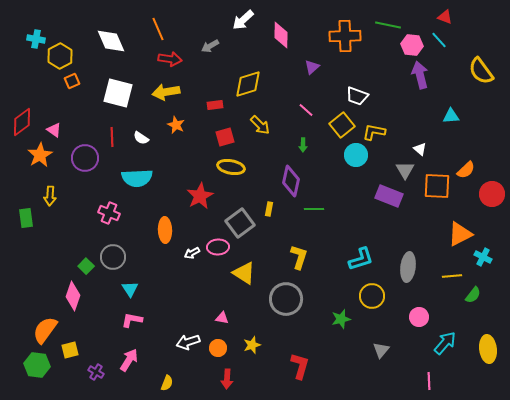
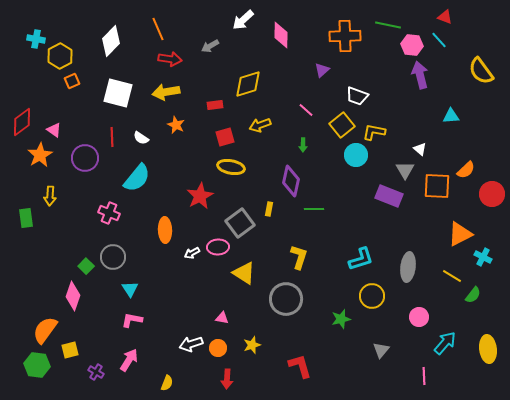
white diamond at (111, 41): rotated 68 degrees clockwise
purple triangle at (312, 67): moved 10 px right, 3 px down
yellow arrow at (260, 125): rotated 115 degrees clockwise
cyan semicircle at (137, 178): rotated 48 degrees counterclockwise
yellow line at (452, 276): rotated 36 degrees clockwise
white arrow at (188, 342): moved 3 px right, 2 px down
red L-shape at (300, 366): rotated 32 degrees counterclockwise
pink line at (429, 381): moved 5 px left, 5 px up
